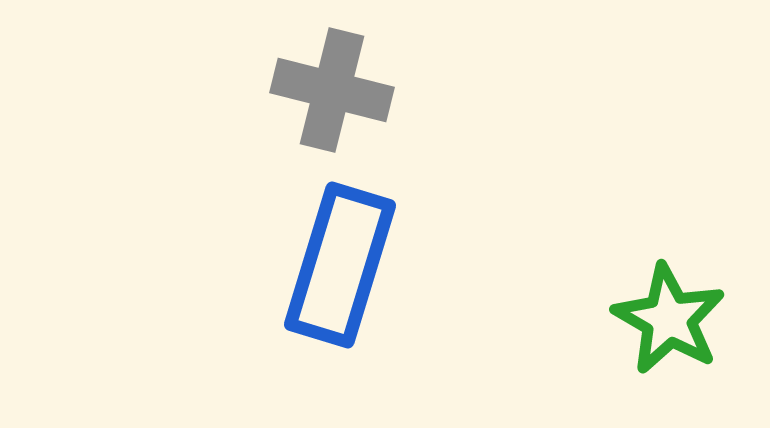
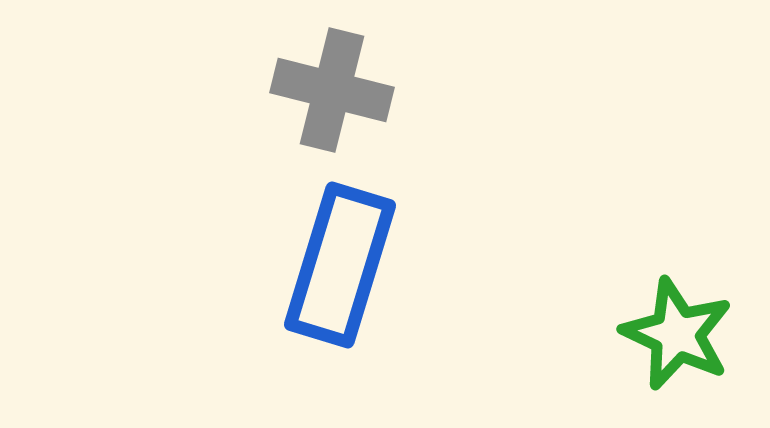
green star: moved 8 px right, 15 px down; rotated 5 degrees counterclockwise
